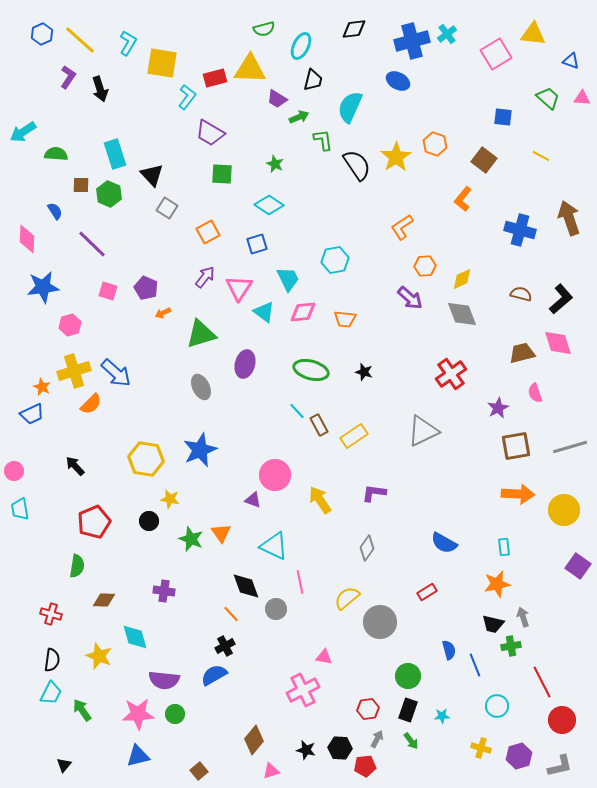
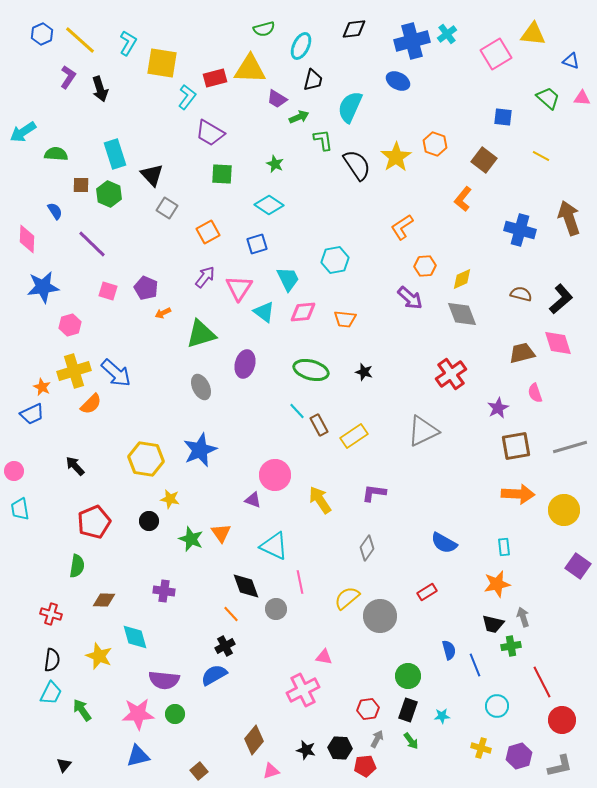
gray circle at (380, 622): moved 6 px up
